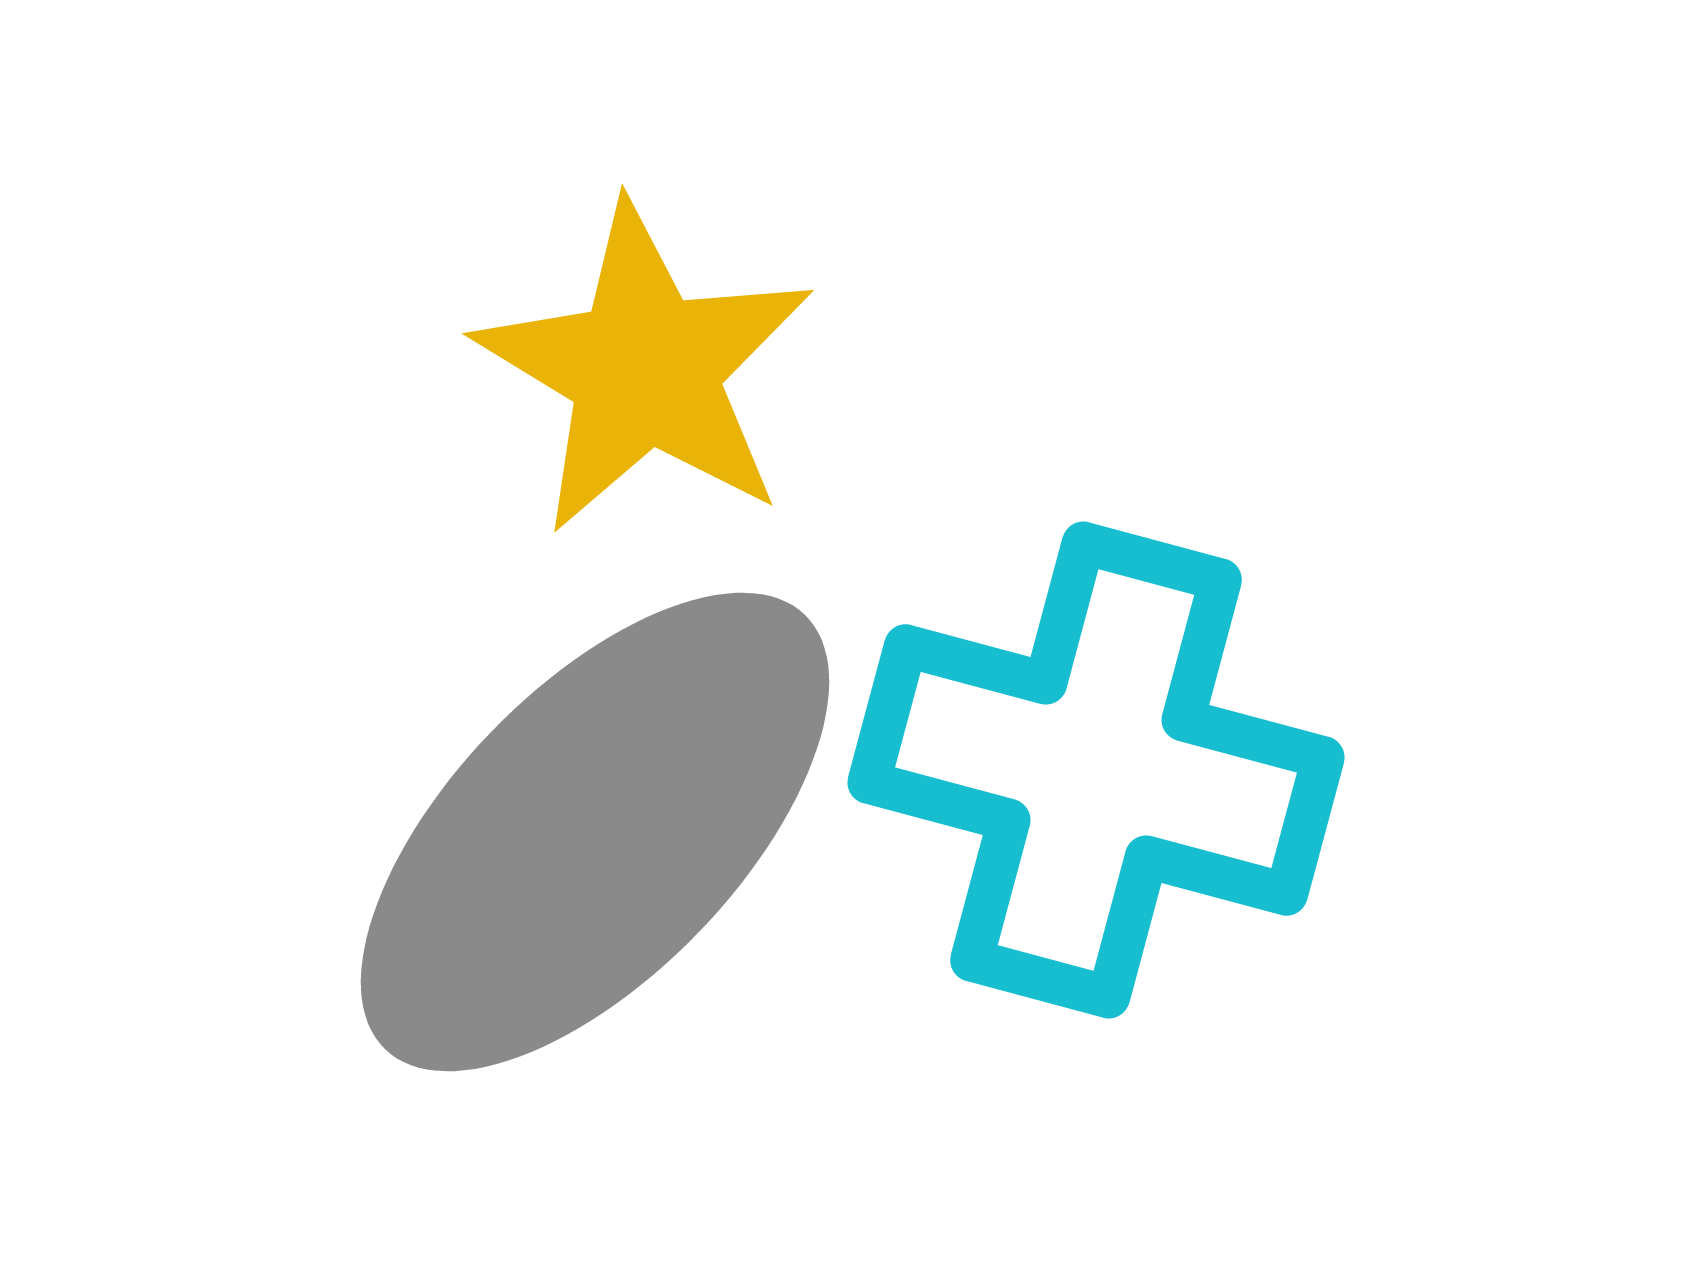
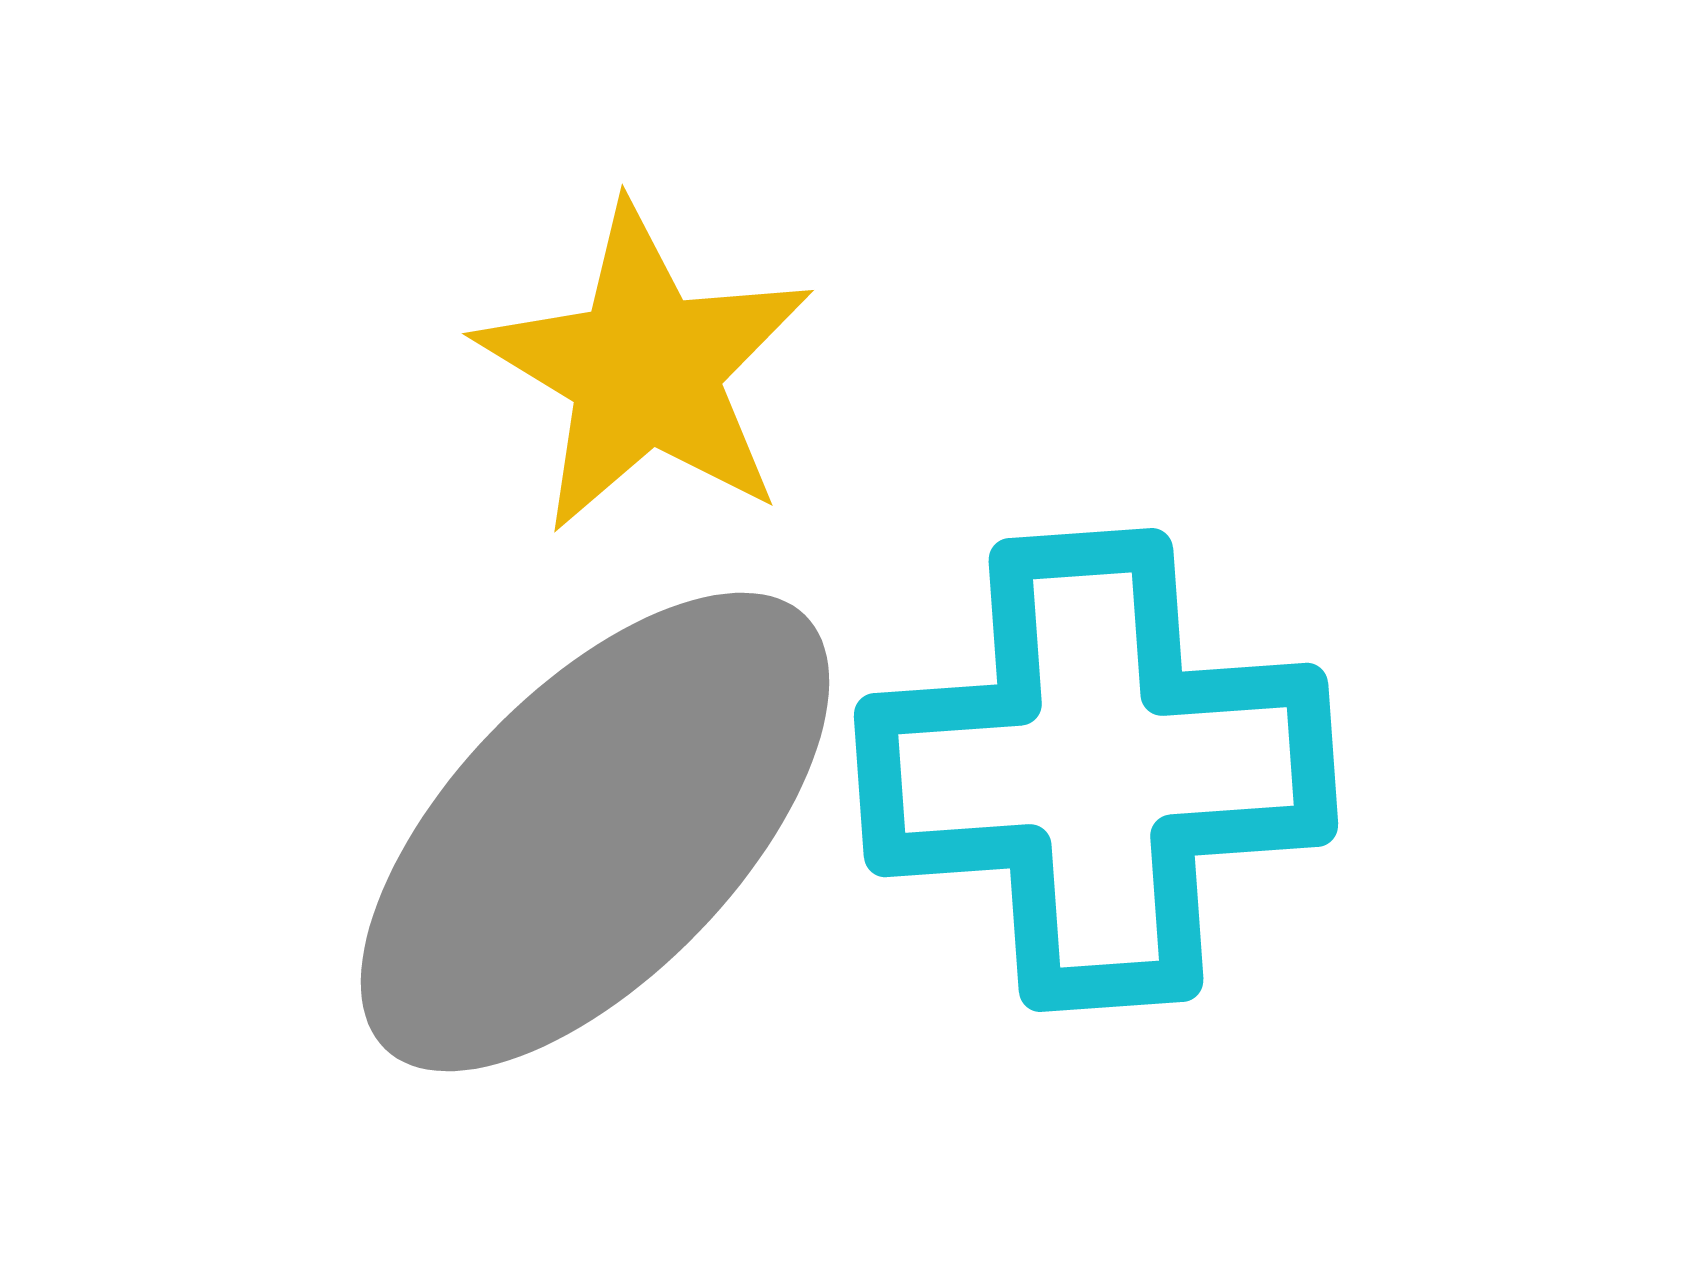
cyan cross: rotated 19 degrees counterclockwise
